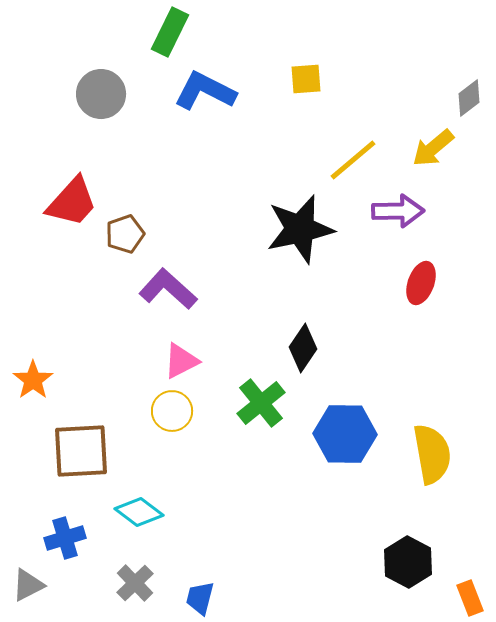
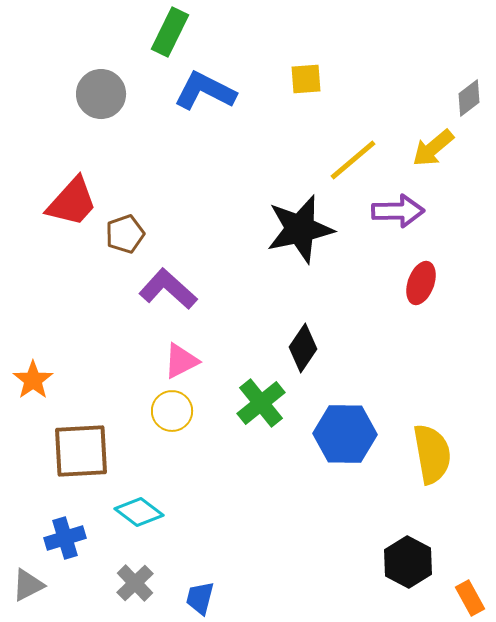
orange rectangle: rotated 8 degrees counterclockwise
